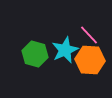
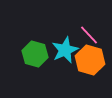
orange hexagon: rotated 12 degrees clockwise
